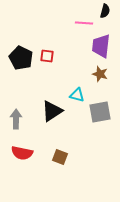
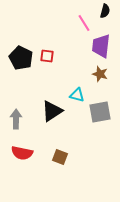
pink line: rotated 54 degrees clockwise
